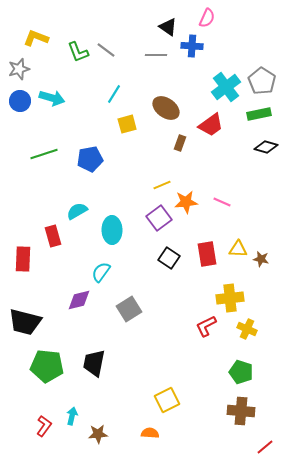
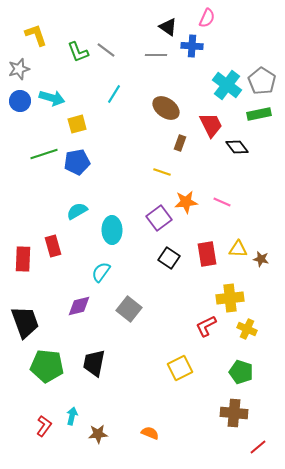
yellow L-shape at (36, 38): moved 3 px up; rotated 50 degrees clockwise
cyan cross at (226, 87): moved 1 px right, 2 px up; rotated 16 degrees counterclockwise
yellow square at (127, 124): moved 50 px left
red trapezoid at (211, 125): rotated 80 degrees counterclockwise
black diamond at (266, 147): moved 29 px left; rotated 35 degrees clockwise
blue pentagon at (90, 159): moved 13 px left, 3 px down
yellow line at (162, 185): moved 13 px up; rotated 42 degrees clockwise
red rectangle at (53, 236): moved 10 px down
purple diamond at (79, 300): moved 6 px down
gray square at (129, 309): rotated 20 degrees counterclockwise
black trapezoid at (25, 322): rotated 124 degrees counterclockwise
yellow square at (167, 400): moved 13 px right, 32 px up
brown cross at (241, 411): moved 7 px left, 2 px down
orange semicircle at (150, 433): rotated 18 degrees clockwise
red line at (265, 447): moved 7 px left
